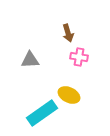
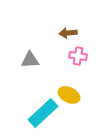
brown arrow: rotated 102 degrees clockwise
pink cross: moved 1 px left, 1 px up
cyan rectangle: moved 1 px right; rotated 8 degrees counterclockwise
